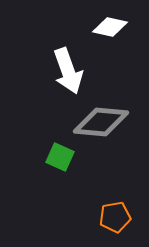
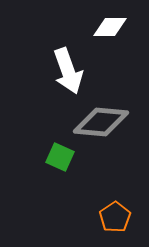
white diamond: rotated 12 degrees counterclockwise
orange pentagon: rotated 24 degrees counterclockwise
